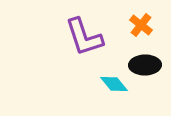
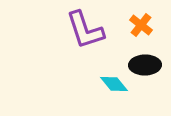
purple L-shape: moved 1 px right, 7 px up
